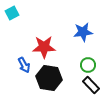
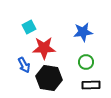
cyan square: moved 17 px right, 14 px down
red star: moved 1 px down
green circle: moved 2 px left, 3 px up
black rectangle: rotated 48 degrees counterclockwise
